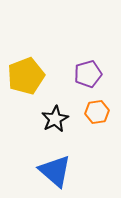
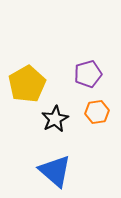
yellow pentagon: moved 1 px right, 8 px down; rotated 9 degrees counterclockwise
